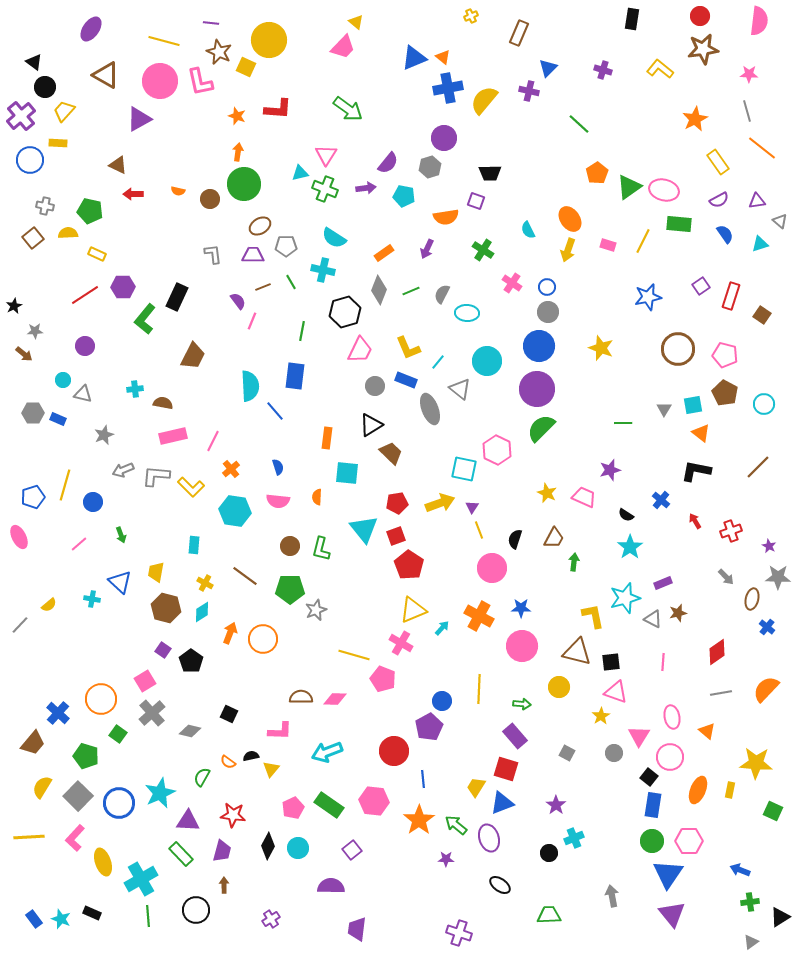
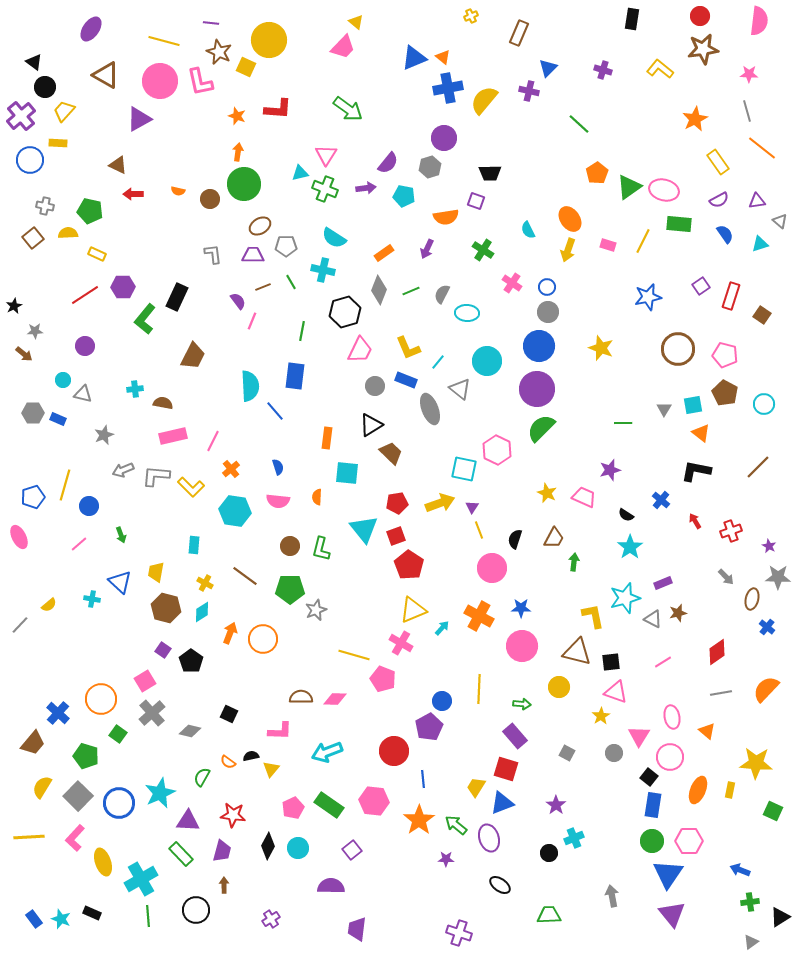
blue circle at (93, 502): moved 4 px left, 4 px down
pink line at (663, 662): rotated 54 degrees clockwise
